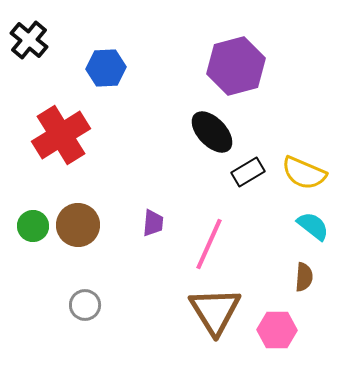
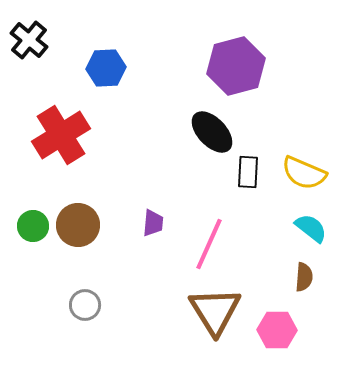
black rectangle: rotated 56 degrees counterclockwise
cyan semicircle: moved 2 px left, 2 px down
